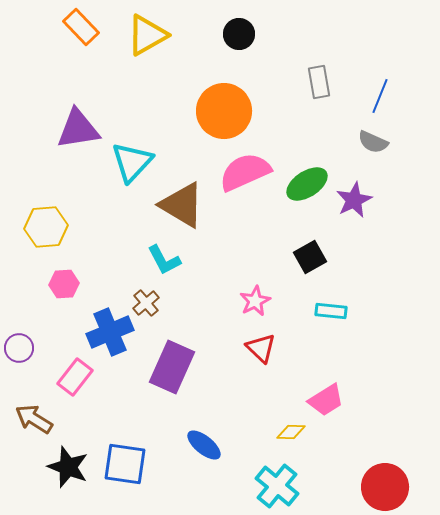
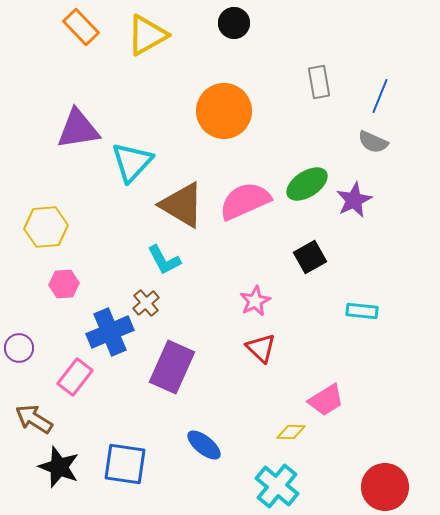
black circle: moved 5 px left, 11 px up
pink semicircle: moved 29 px down
cyan rectangle: moved 31 px right
black star: moved 9 px left
